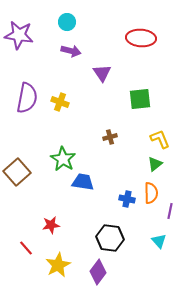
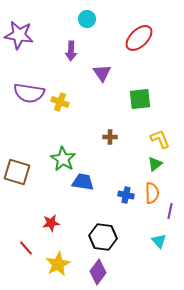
cyan circle: moved 20 px right, 3 px up
red ellipse: moved 2 px left; rotated 48 degrees counterclockwise
purple arrow: rotated 78 degrees clockwise
purple semicircle: moved 2 px right, 5 px up; rotated 88 degrees clockwise
brown cross: rotated 16 degrees clockwise
brown square: rotated 32 degrees counterclockwise
orange semicircle: moved 1 px right
blue cross: moved 1 px left, 4 px up
red star: moved 2 px up
black hexagon: moved 7 px left, 1 px up
yellow star: moved 1 px up
